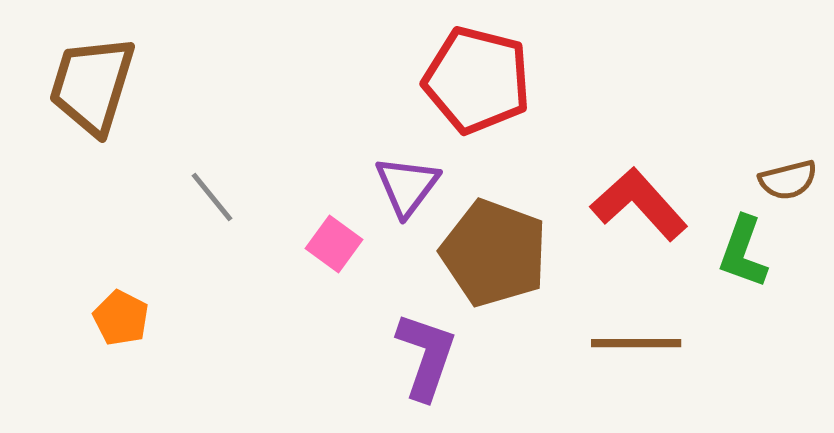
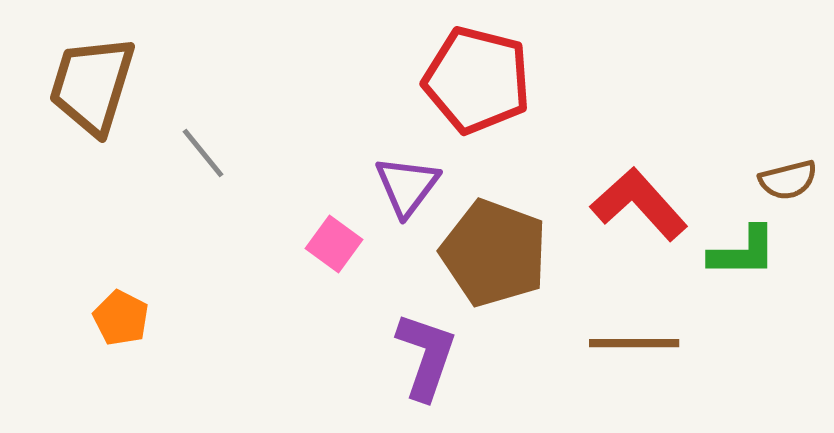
gray line: moved 9 px left, 44 px up
green L-shape: rotated 110 degrees counterclockwise
brown line: moved 2 px left
